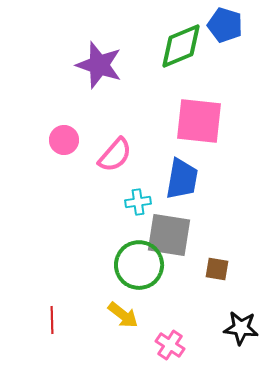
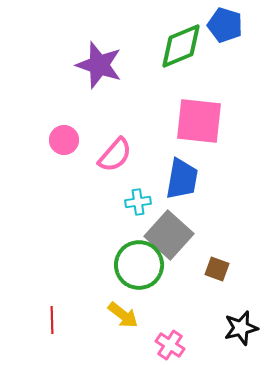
gray square: rotated 33 degrees clockwise
brown square: rotated 10 degrees clockwise
black star: rotated 20 degrees counterclockwise
